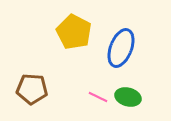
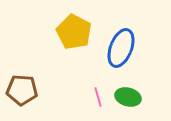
brown pentagon: moved 10 px left, 1 px down
pink line: rotated 48 degrees clockwise
